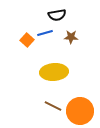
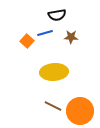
orange square: moved 1 px down
